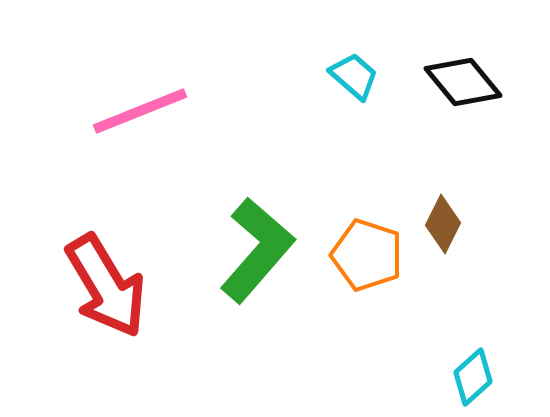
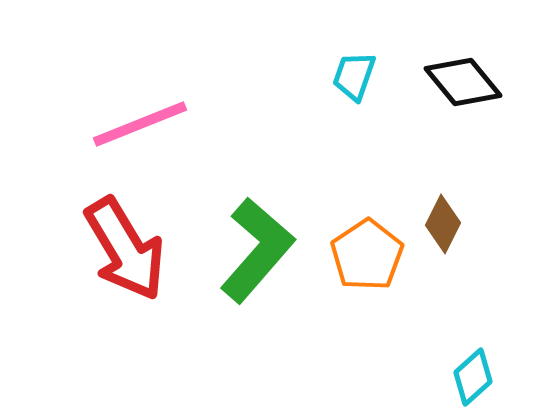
cyan trapezoid: rotated 112 degrees counterclockwise
pink line: moved 13 px down
orange pentagon: rotated 20 degrees clockwise
red arrow: moved 19 px right, 37 px up
